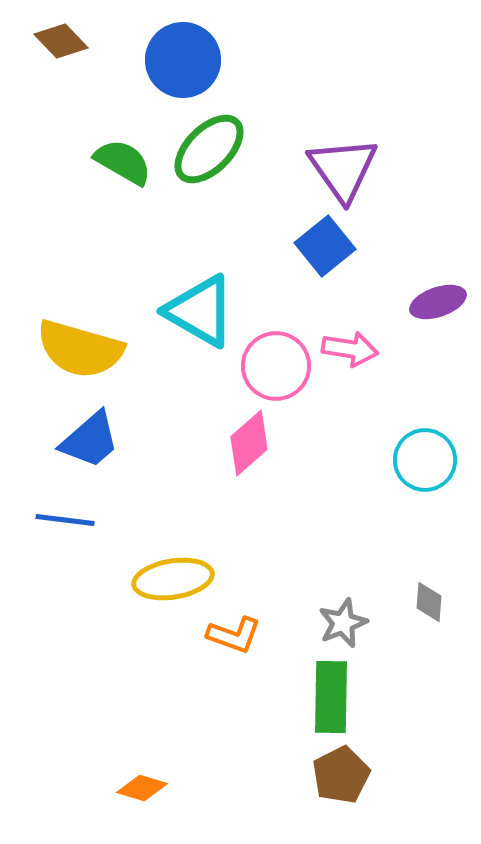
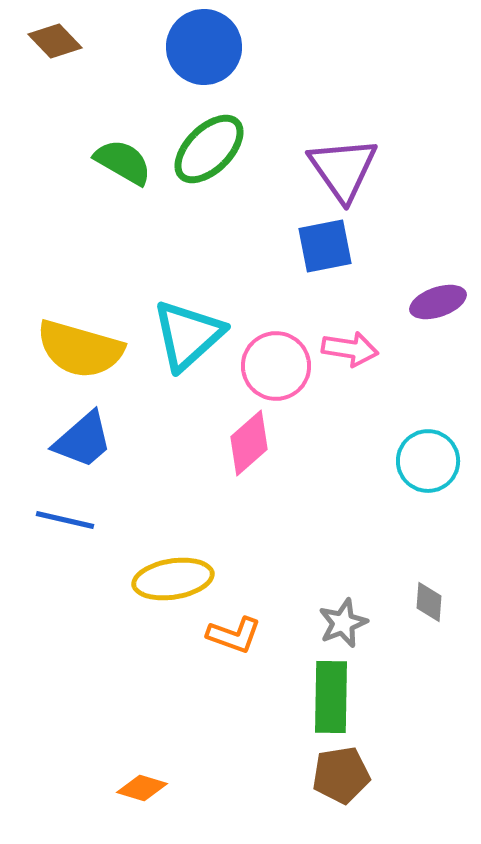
brown diamond: moved 6 px left
blue circle: moved 21 px right, 13 px up
blue square: rotated 28 degrees clockwise
cyan triangle: moved 12 px left, 24 px down; rotated 48 degrees clockwise
blue trapezoid: moved 7 px left
cyan circle: moved 3 px right, 1 px down
blue line: rotated 6 degrees clockwise
brown pentagon: rotated 18 degrees clockwise
